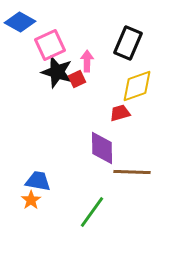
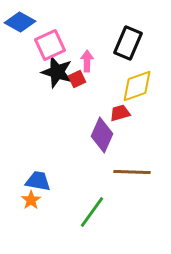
purple diamond: moved 13 px up; rotated 24 degrees clockwise
